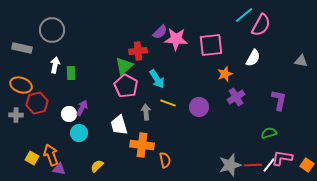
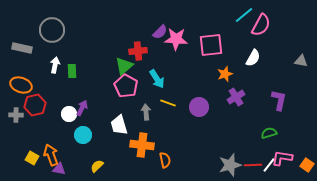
green rectangle: moved 1 px right, 2 px up
red hexagon: moved 2 px left, 2 px down
cyan circle: moved 4 px right, 2 px down
